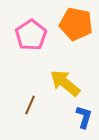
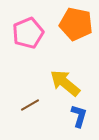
pink pentagon: moved 3 px left, 2 px up; rotated 12 degrees clockwise
brown line: rotated 36 degrees clockwise
blue L-shape: moved 5 px left, 1 px up
